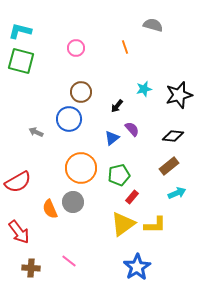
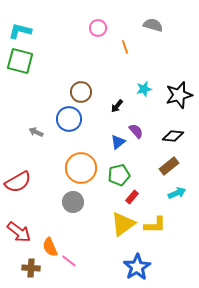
pink circle: moved 22 px right, 20 px up
green square: moved 1 px left
purple semicircle: moved 4 px right, 2 px down
blue triangle: moved 6 px right, 4 px down
orange semicircle: moved 38 px down
red arrow: rotated 15 degrees counterclockwise
